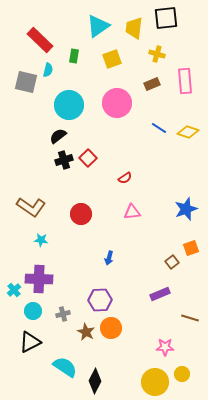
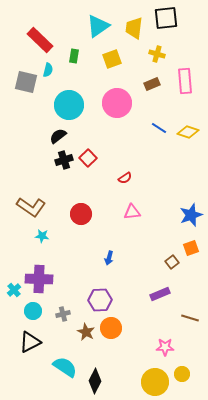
blue star at (186, 209): moved 5 px right, 6 px down
cyan star at (41, 240): moved 1 px right, 4 px up
